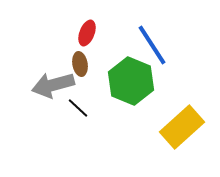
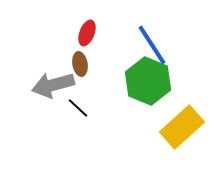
green hexagon: moved 17 px right
